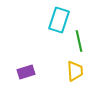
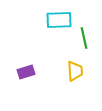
cyan rectangle: rotated 70 degrees clockwise
green line: moved 5 px right, 3 px up
